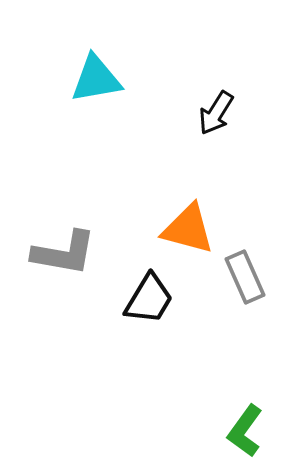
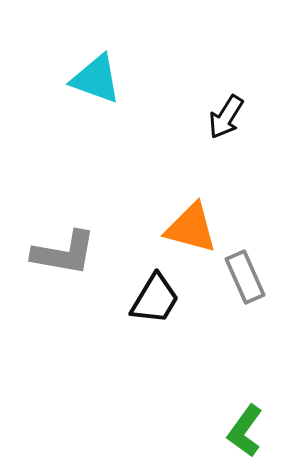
cyan triangle: rotated 30 degrees clockwise
black arrow: moved 10 px right, 4 px down
orange triangle: moved 3 px right, 1 px up
black trapezoid: moved 6 px right
